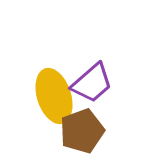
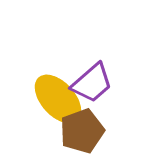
yellow ellipse: moved 4 px right, 3 px down; rotated 24 degrees counterclockwise
